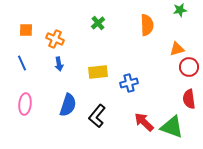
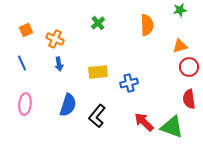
orange square: rotated 24 degrees counterclockwise
orange triangle: moved 3 px right, 3 px up
